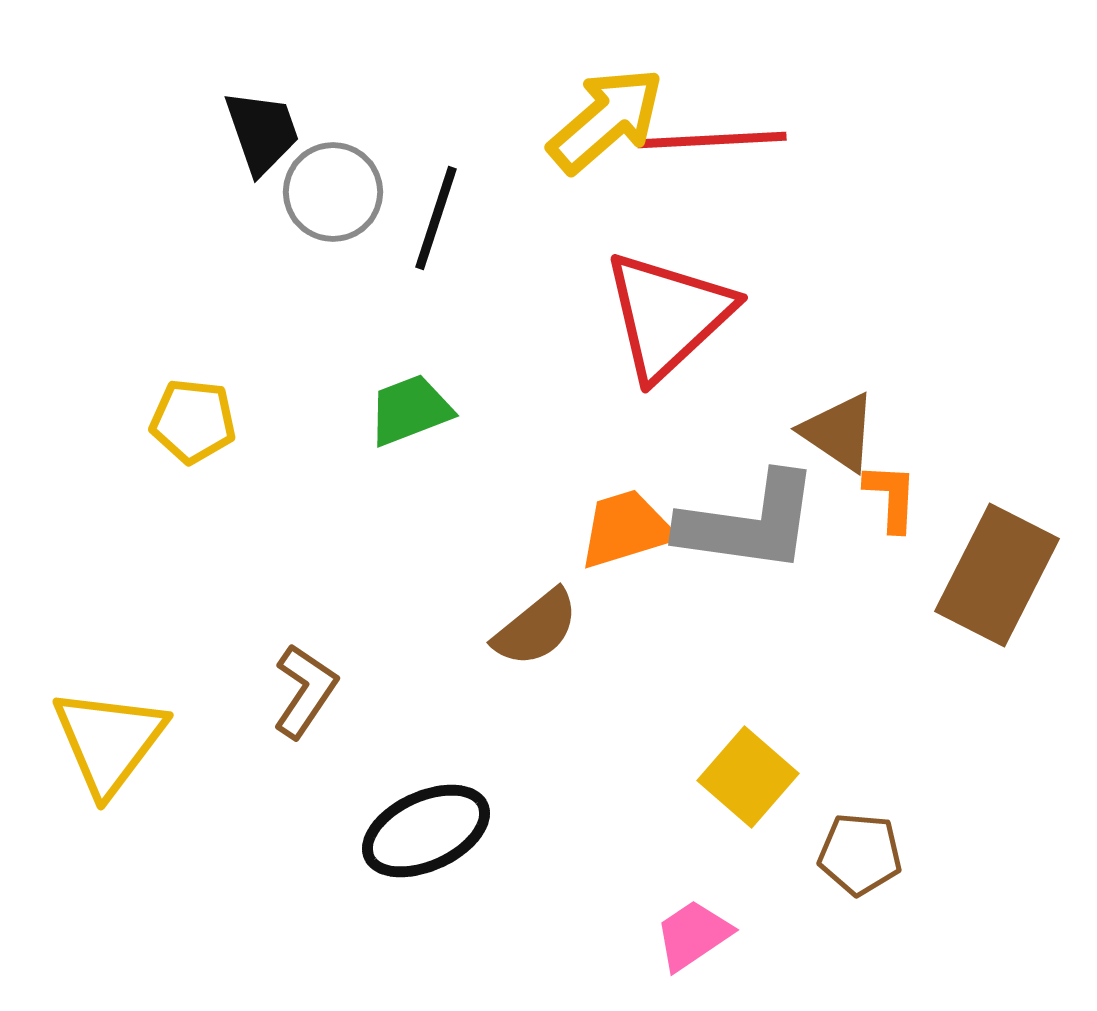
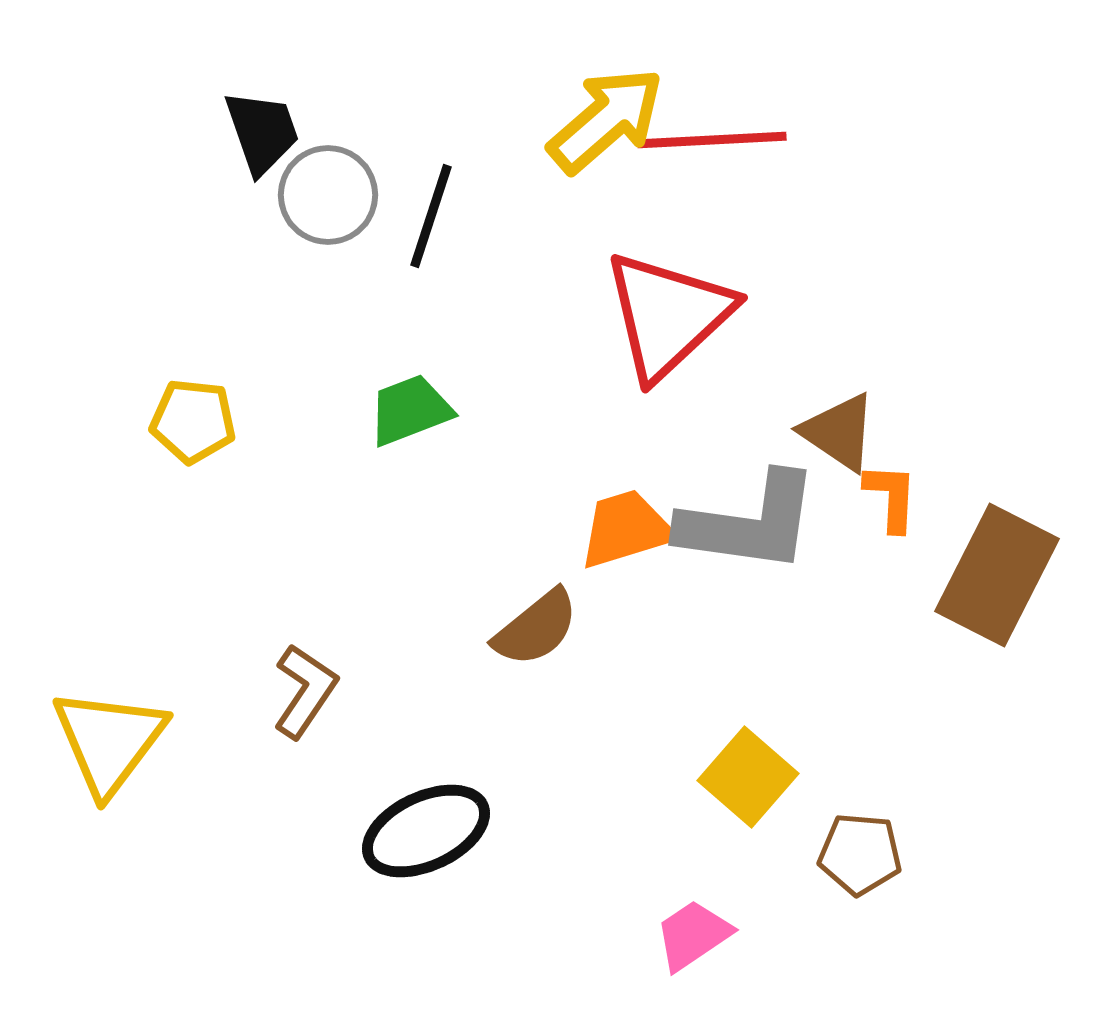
gray circle: moved 5 px left, 3 px down
black line: moved 5 px left, 2 px up
